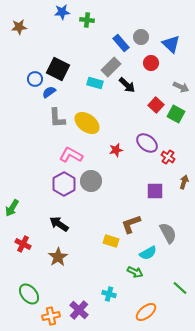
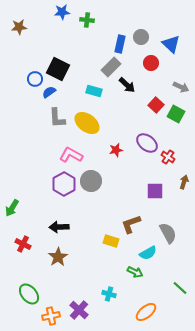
blue rectangle at (121, 43): moved 1 px left, 1 px down; rotated 54 degrees clockwise
cyan rectangle at (95, 83): moved 1 px left, 8 px down
black arrow at (59, 224): moved 3 px down; rotated 36 degrees counterclockwise
